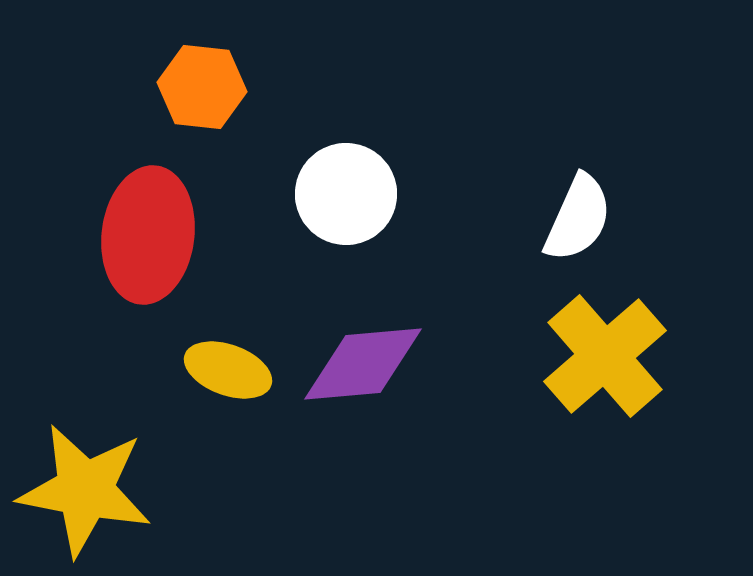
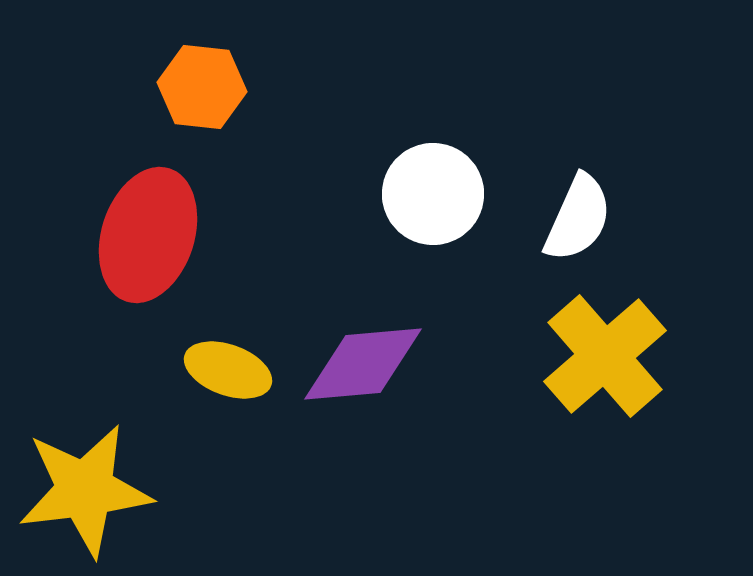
white circle: moved 87 px right
red ellipse: rotated 11 degrees clockwise
yellow star: rotated 18 degrees counterclockwise
